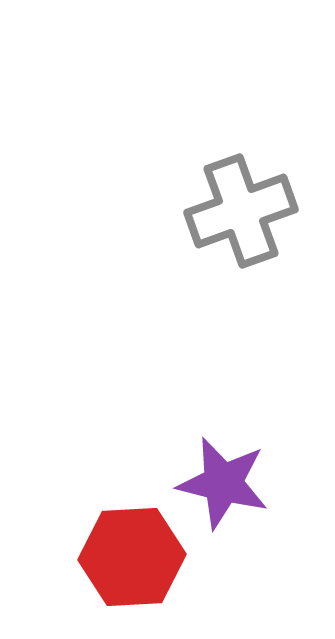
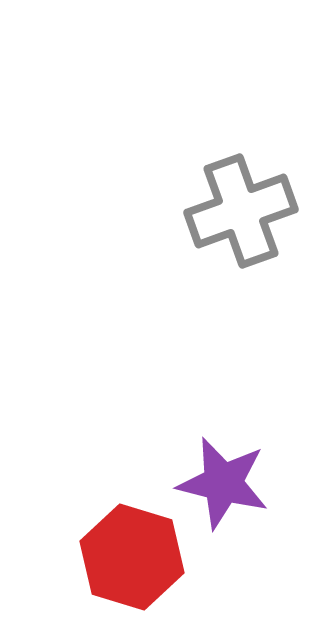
red hexagon: rotated 20 degrees clockwise
